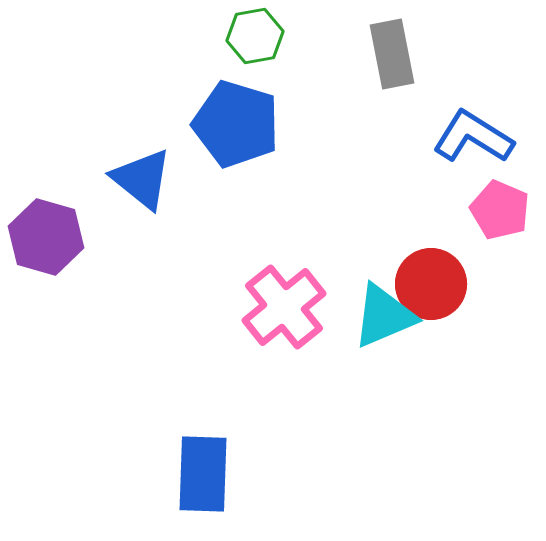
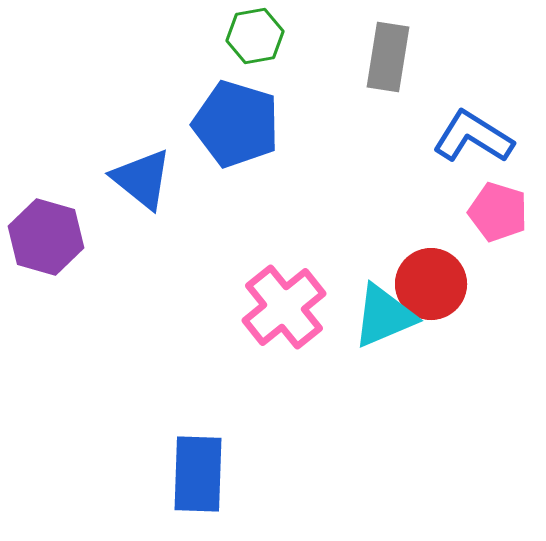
gray rectangle: moved 4 px left, 3 px down; rotated 20 degrees clockwise
pink pentagon: moved 2 px left, 2 px down; rotated 6 degrees counterclockwise
blue rectangle: moved 5 px left
